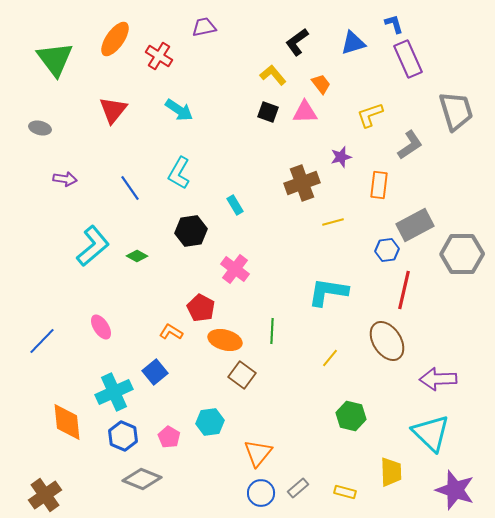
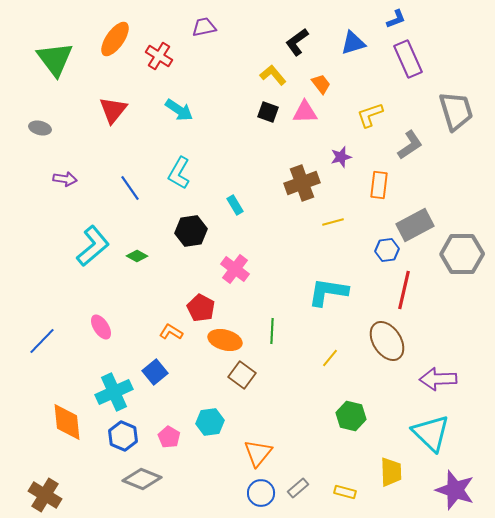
blue L-shape at (394, 24): moved 2 px right, 5 px up; rotated 85 degrees clockwise
brown cross at (45, 495): rotated 24 degrees counterclockwise
